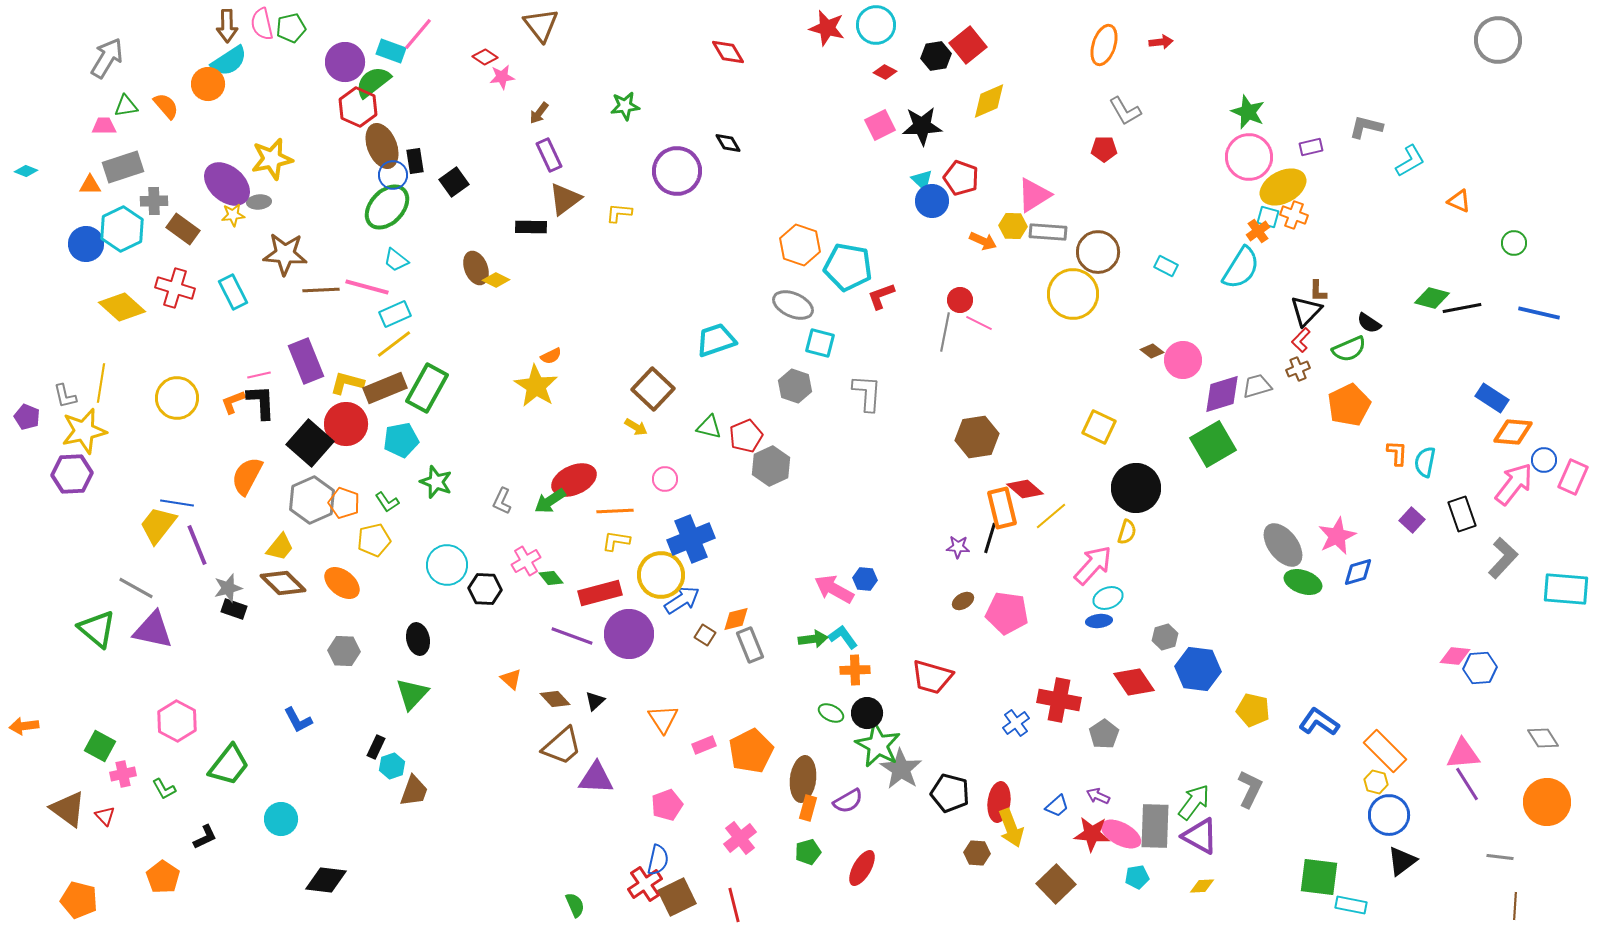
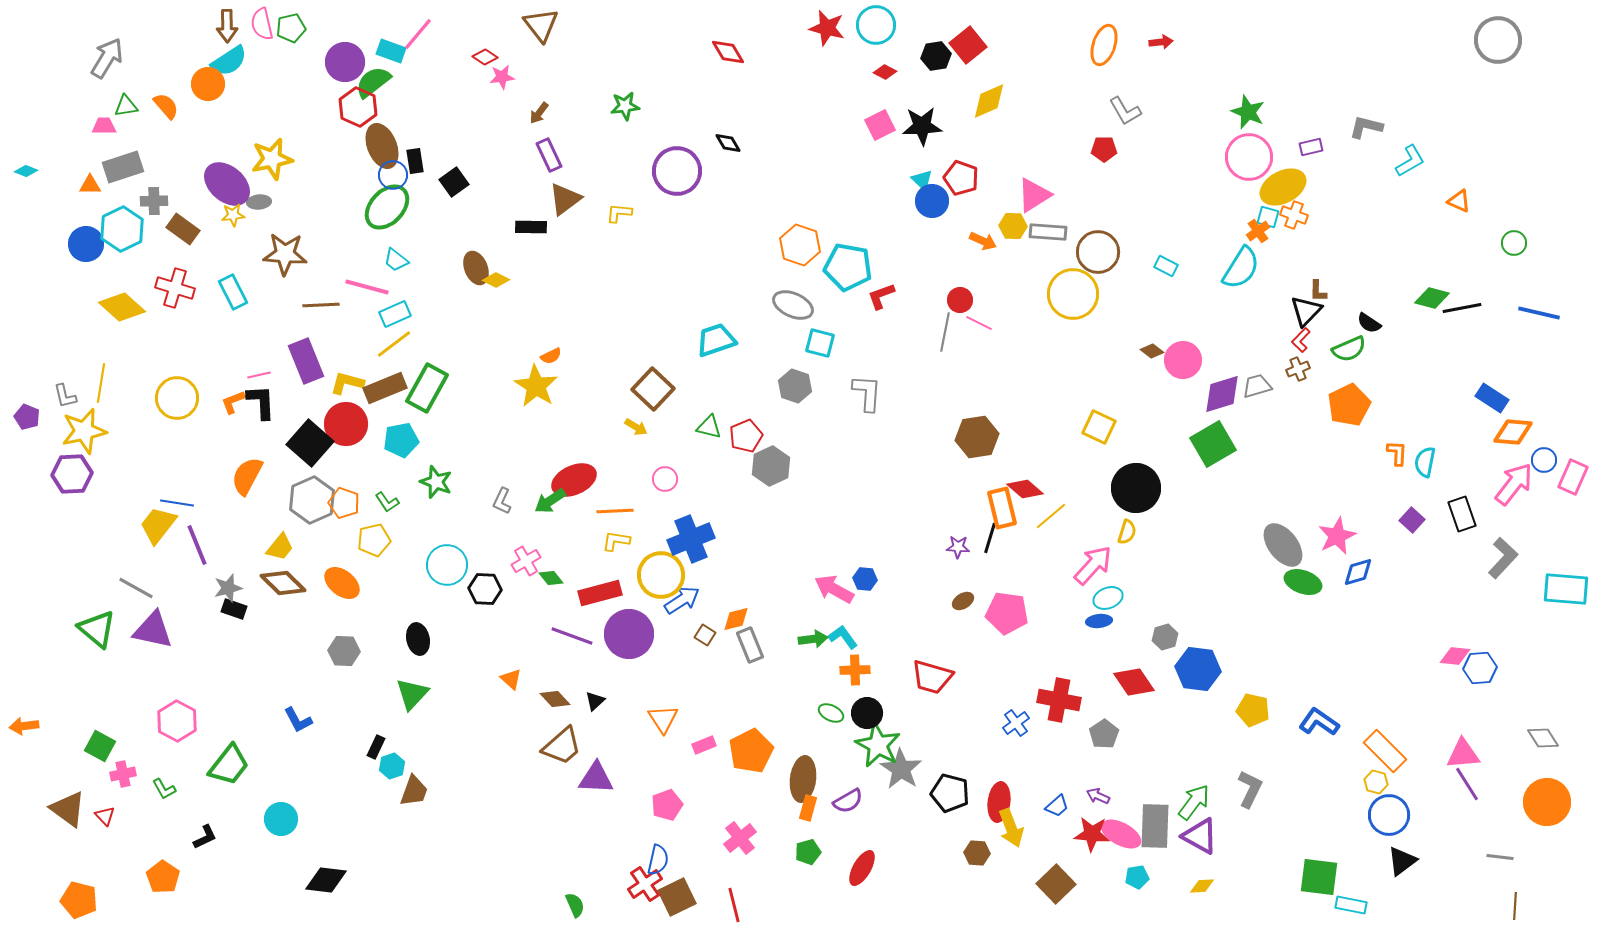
brown line at (321, 290): moved 15 px down
